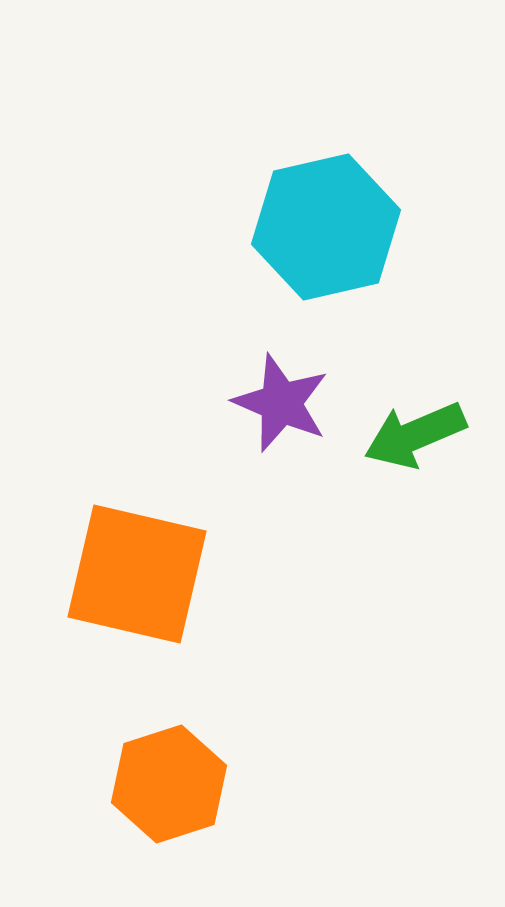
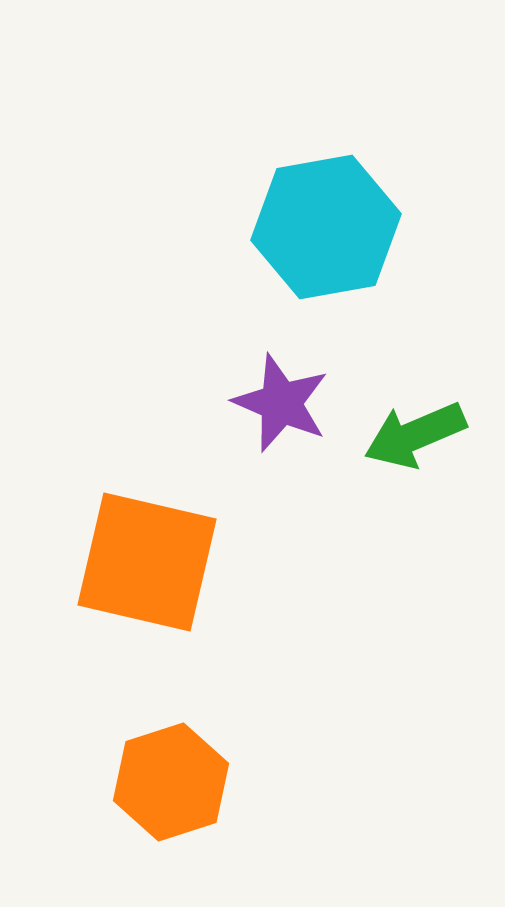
cyan hexagon: rotated 3 degrees clockwise
orange square: moved 10 px right, 12 px up
orange hexagon: moved 2 px right, 2 px up
